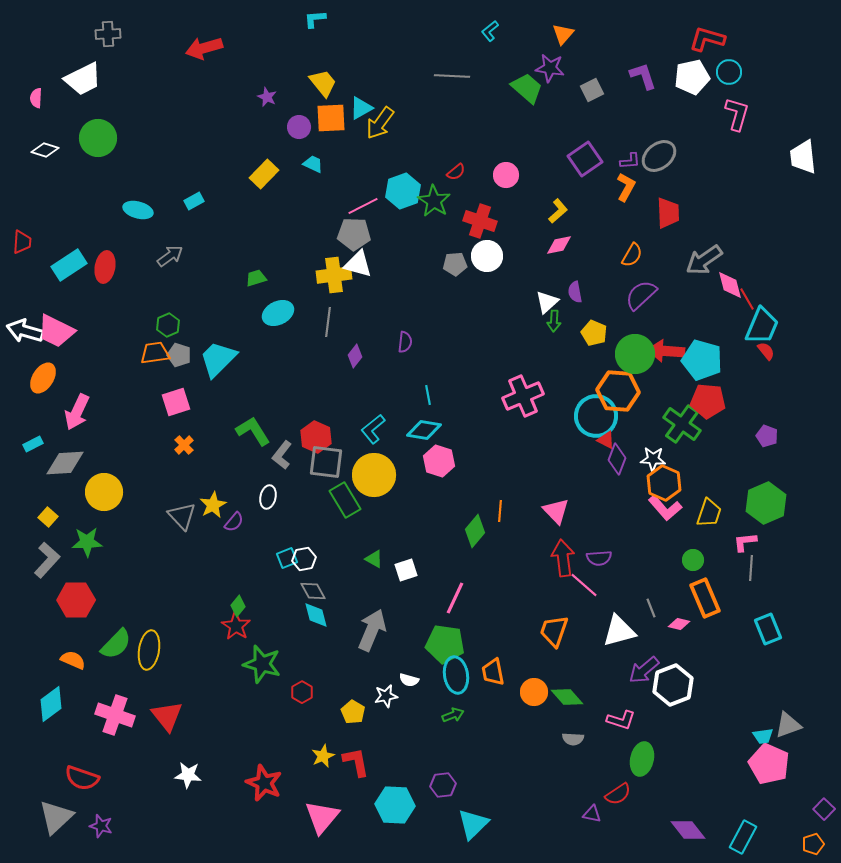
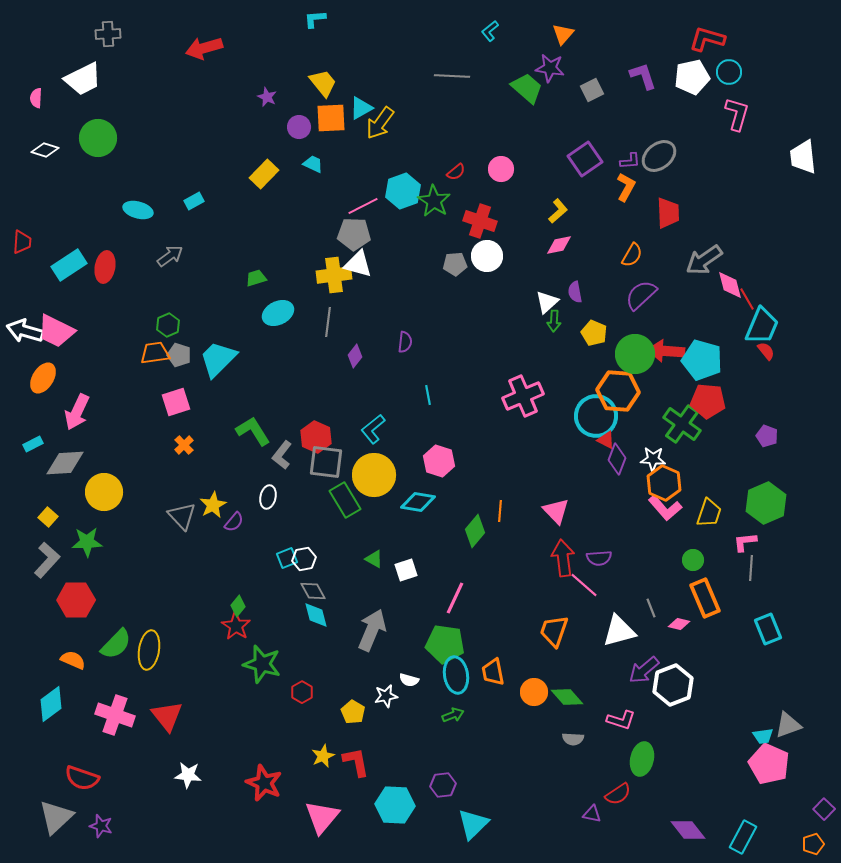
pink circle at (506, 175): moved 5 px left, 6 px up
cyan diamond at (424, 430): moved 6 px left, 72 px down
